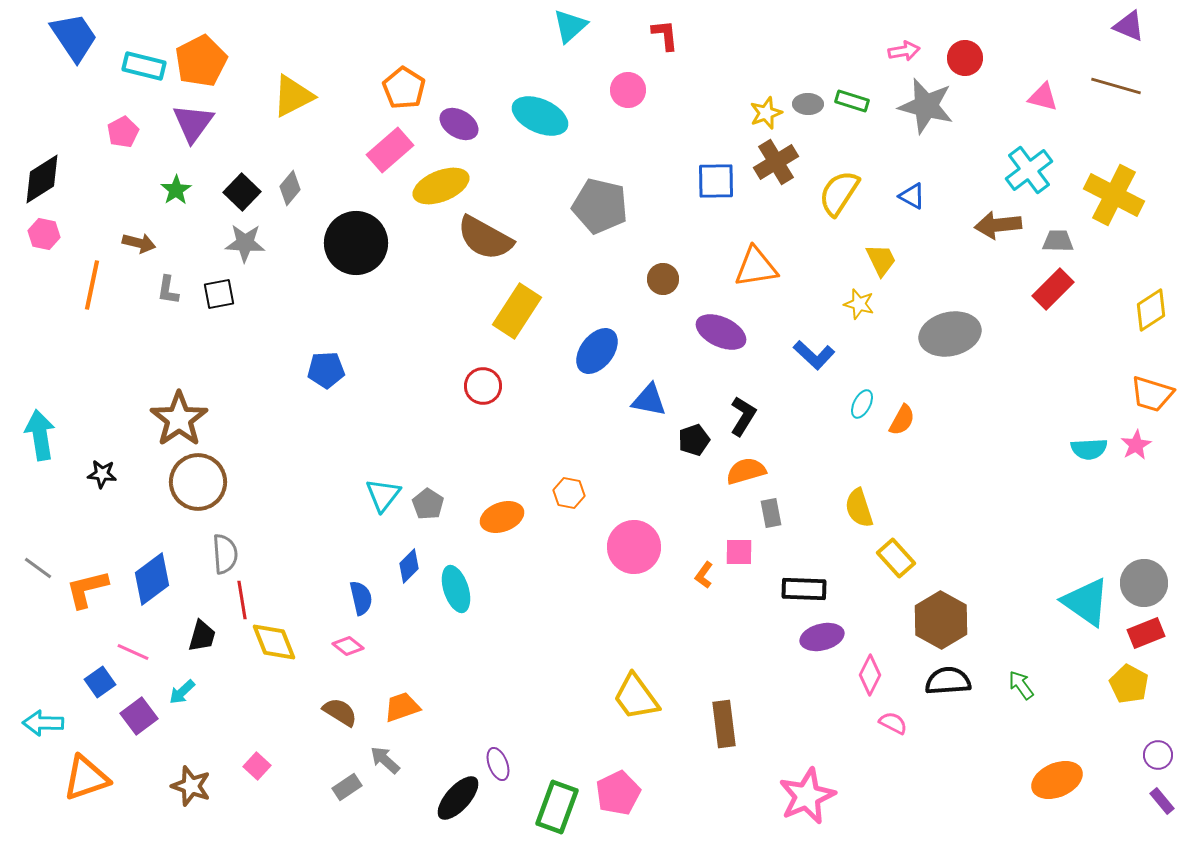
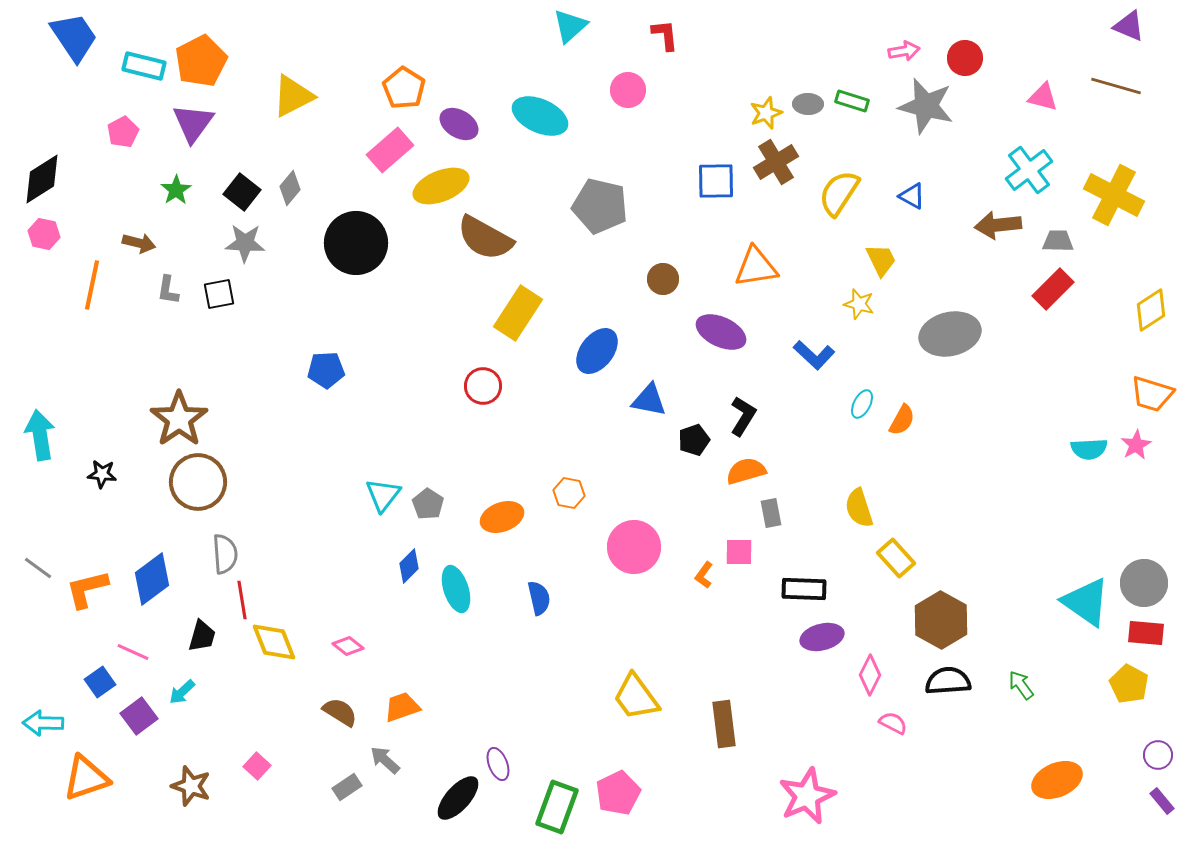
black square at (242, 192): rotated 6 degrees counterclockwise
yellow rectangle at (517, 311): moved 1 px right, 2 px down
blue semicircle at (361, 598): moved 178 px right
red rectangle at (1146, 633): rotated 27 degrees clockwise
